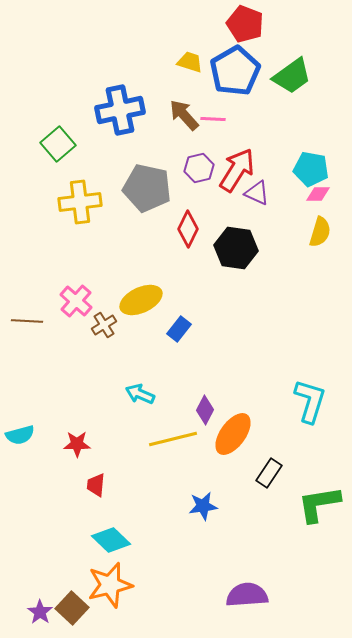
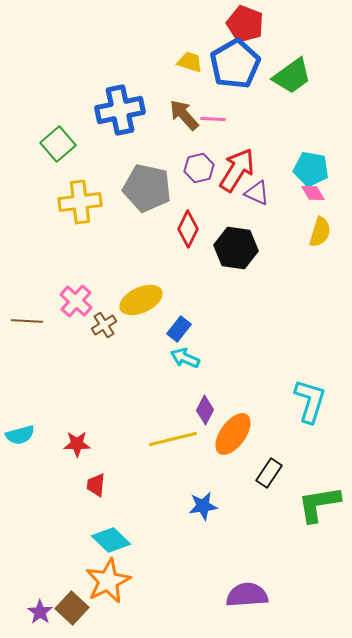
blue pentagon: moved 7 px up
pink diamond: moved 5 px left, 1 px up; rotated 60 degrees clockwise
cyan arrow: moved 45 px right, 36 px up
orange star: moved 2 px left, 4 px up; rotated 12 degrees counterclockwise
